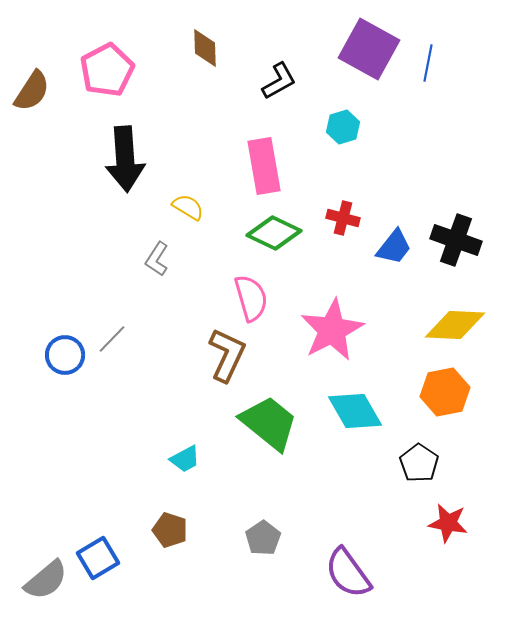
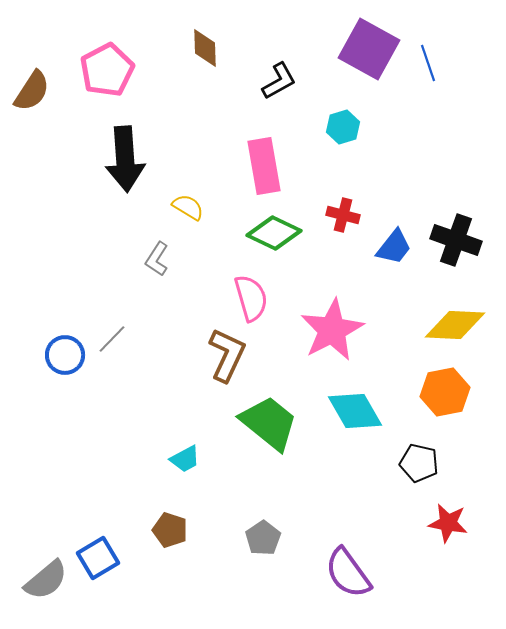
blue line: rotated 30 degrees counterclockwise
red cross: moved 3 px up
black pentagon: rotated 21 degrees counterclockwise
